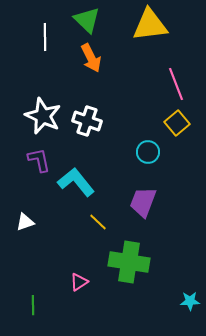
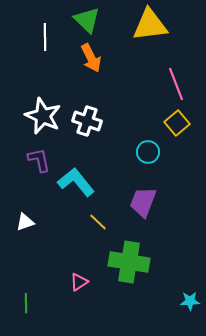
green line: moved 7 px left, 2 px up
